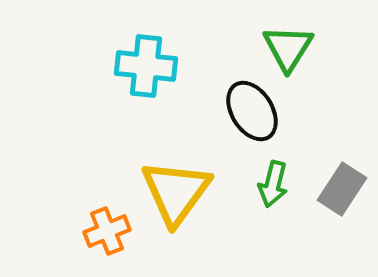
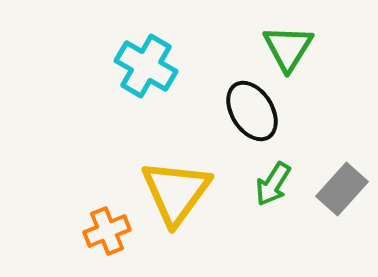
cyan cross: rotated 24 degrees clockwise
green arrow: rotated 18 degrees clockwise
gray rectangle: rotated 9 degrees clockwise
